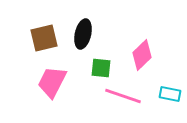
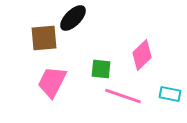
black ellipse: moved 10 px left, 16 px up; rotated 32 degrees clockwise
brown square: rotated 8 degrees clockwise
green square: moved 1 px down
